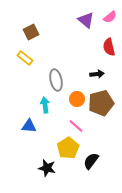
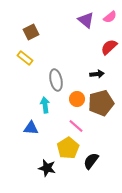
red semicircle: rotated 60 degrees clockwise
blue triangle: moved 2 px right, 2 px down
